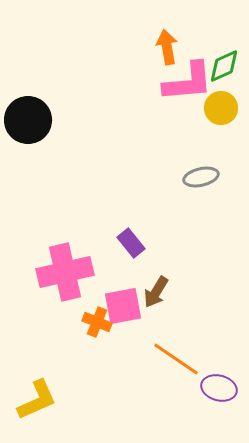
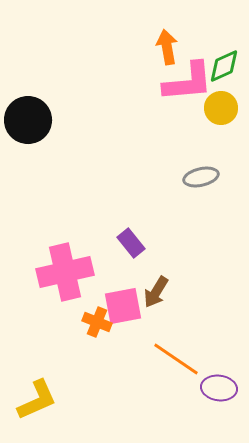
purple ellipse: rotated 8 degrees counterclockwise
